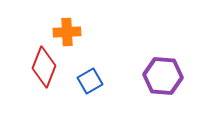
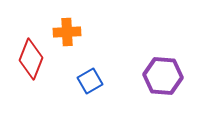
red diamond: moved 13 px left, 8 px up
